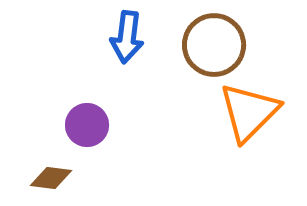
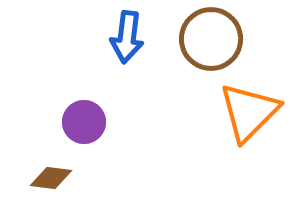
brown circle: moved 3 px left, 6 px up
purple circle: moved 3 px left, 3 px up
